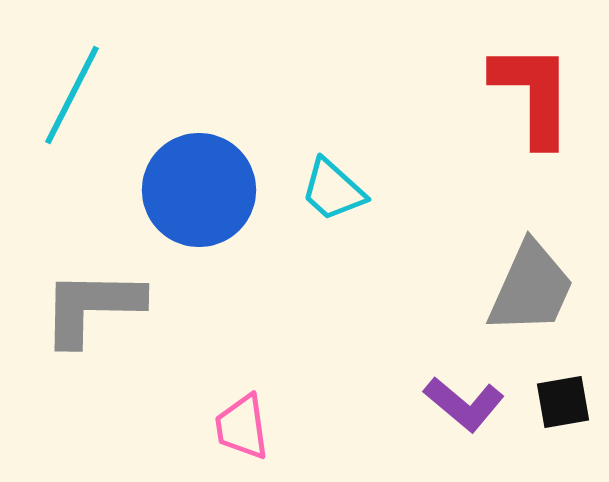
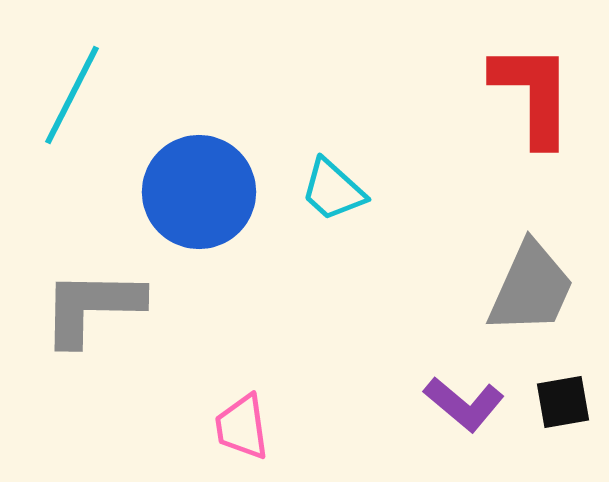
blue circle: moved 2 px down
